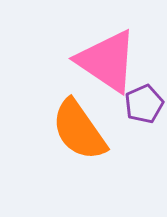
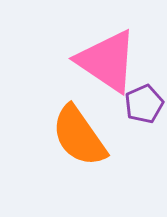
orange semicircle: moved 6 px down
